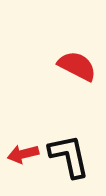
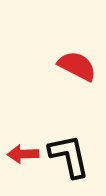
red arrow: rotated 12 degrees clockwise
